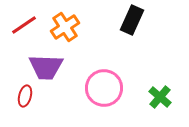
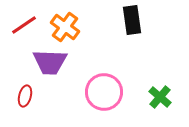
black rectangle: rotated 32 degrees counterclockwise
orange cross: rotated 20 degrees counterclockwise
purple trapezoid: moved 4 px right, 5 px up
pink circle: moved 4 px down
